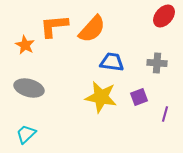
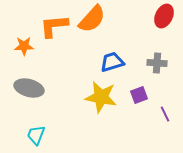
red ellipse: rotated 15 degrees counterclockwise
orange semicircle: moved 10 px up
orange star: moved 1 px left, 1 px down; rotated 30 degrees counterclockwise
blue trapezoid: rotated 25 degrees counterclockwise
purple square: moved 2 px up
purple line: rotated 42 degrees counterclockwise
cyan trapezoid: moved 10 px right, 1 px down; rotated 25 degrees counterclockwise
